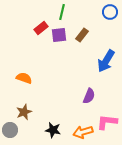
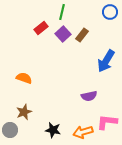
purple square: moved 4 px right, 1 px up; rotated 35 degrees counterclockwise
purple semicircle: rotated 56 degrees clockwise
